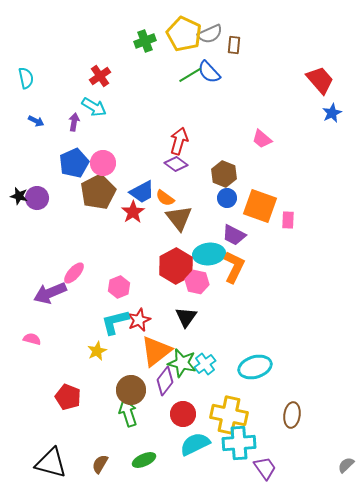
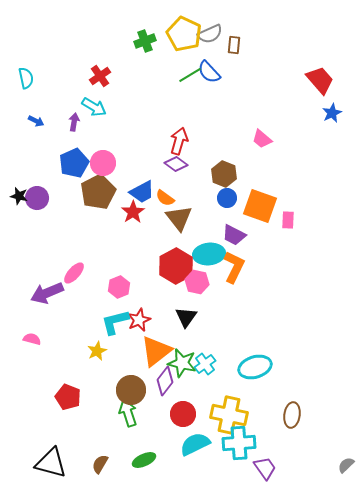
purple arrow at (50, 293): moved 3 px left
